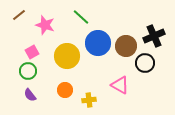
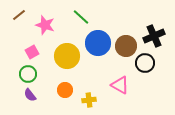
green circle: moved 3 px down
